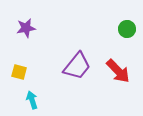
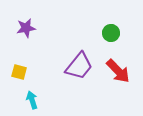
green circle: moved 16 px left, 4 px down
purple trapezoid: moved 2 px right
